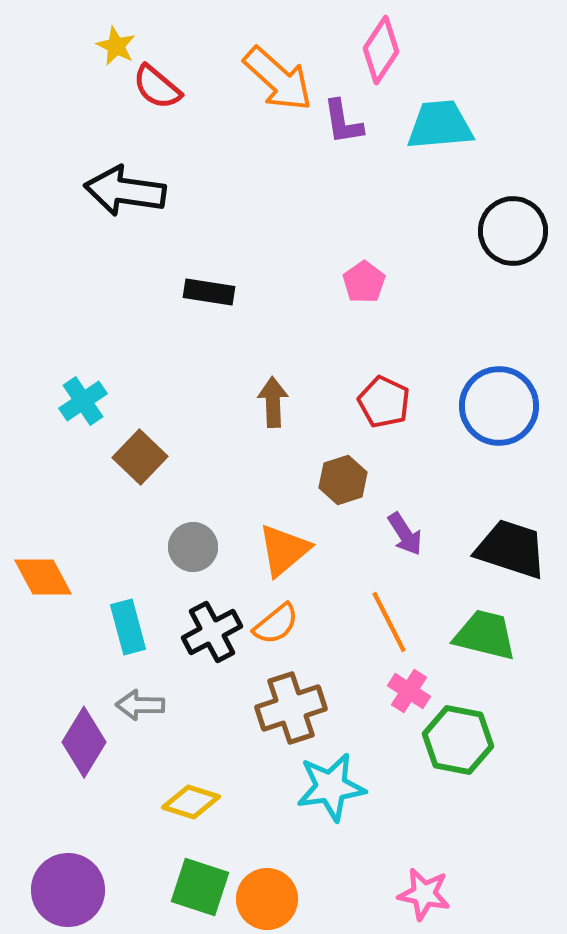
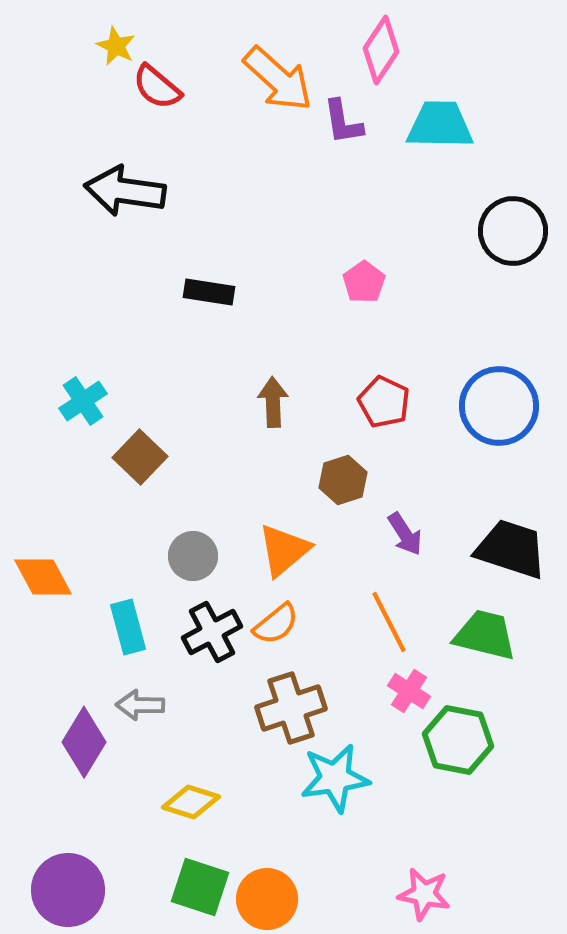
cyan trapezoid: rotated 6 degrees clockwise
gray circle: moved 9 px down
cyan star: moved 4 px right, 9 px up
